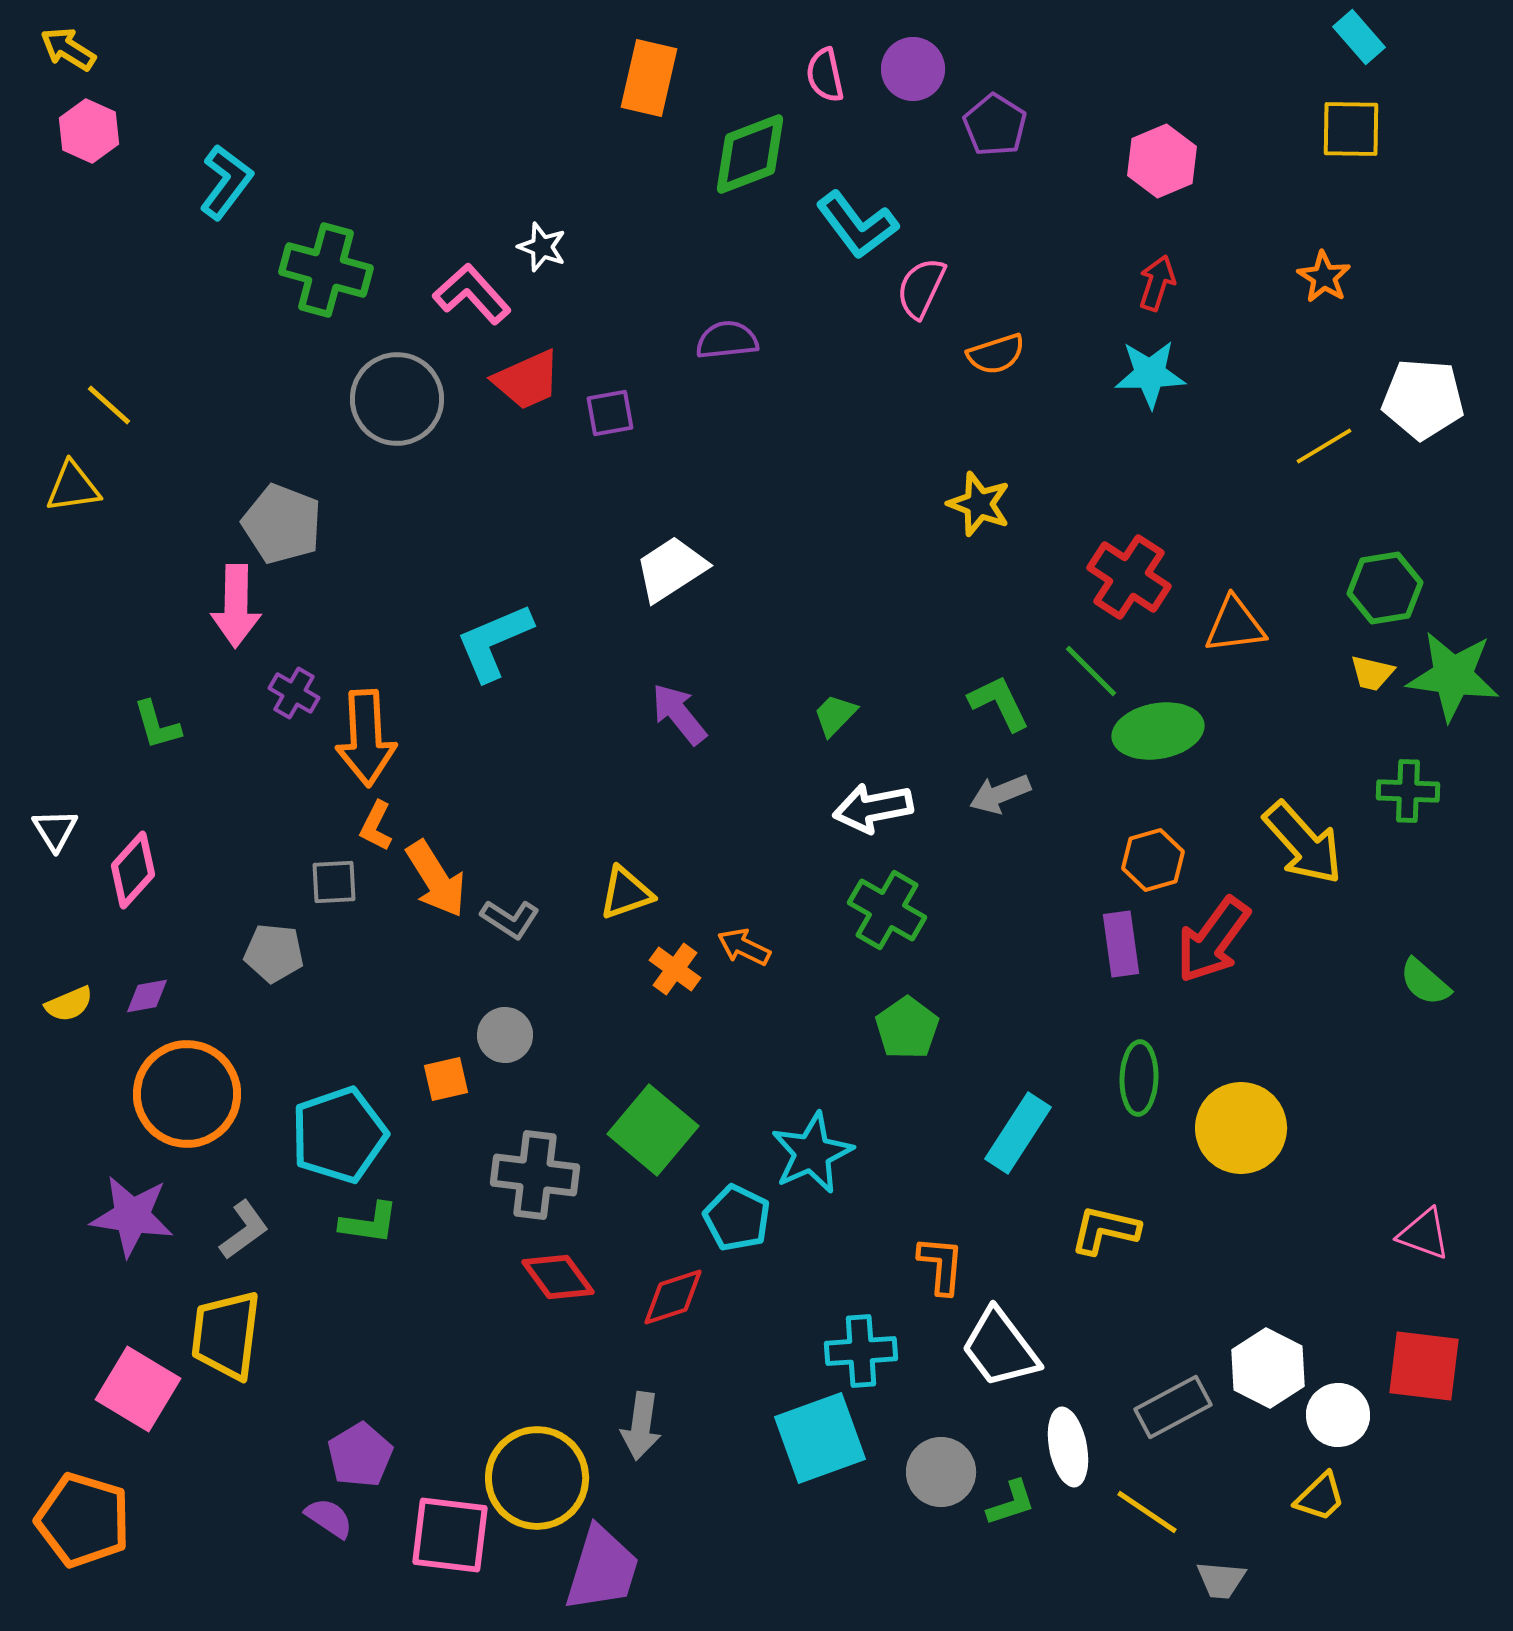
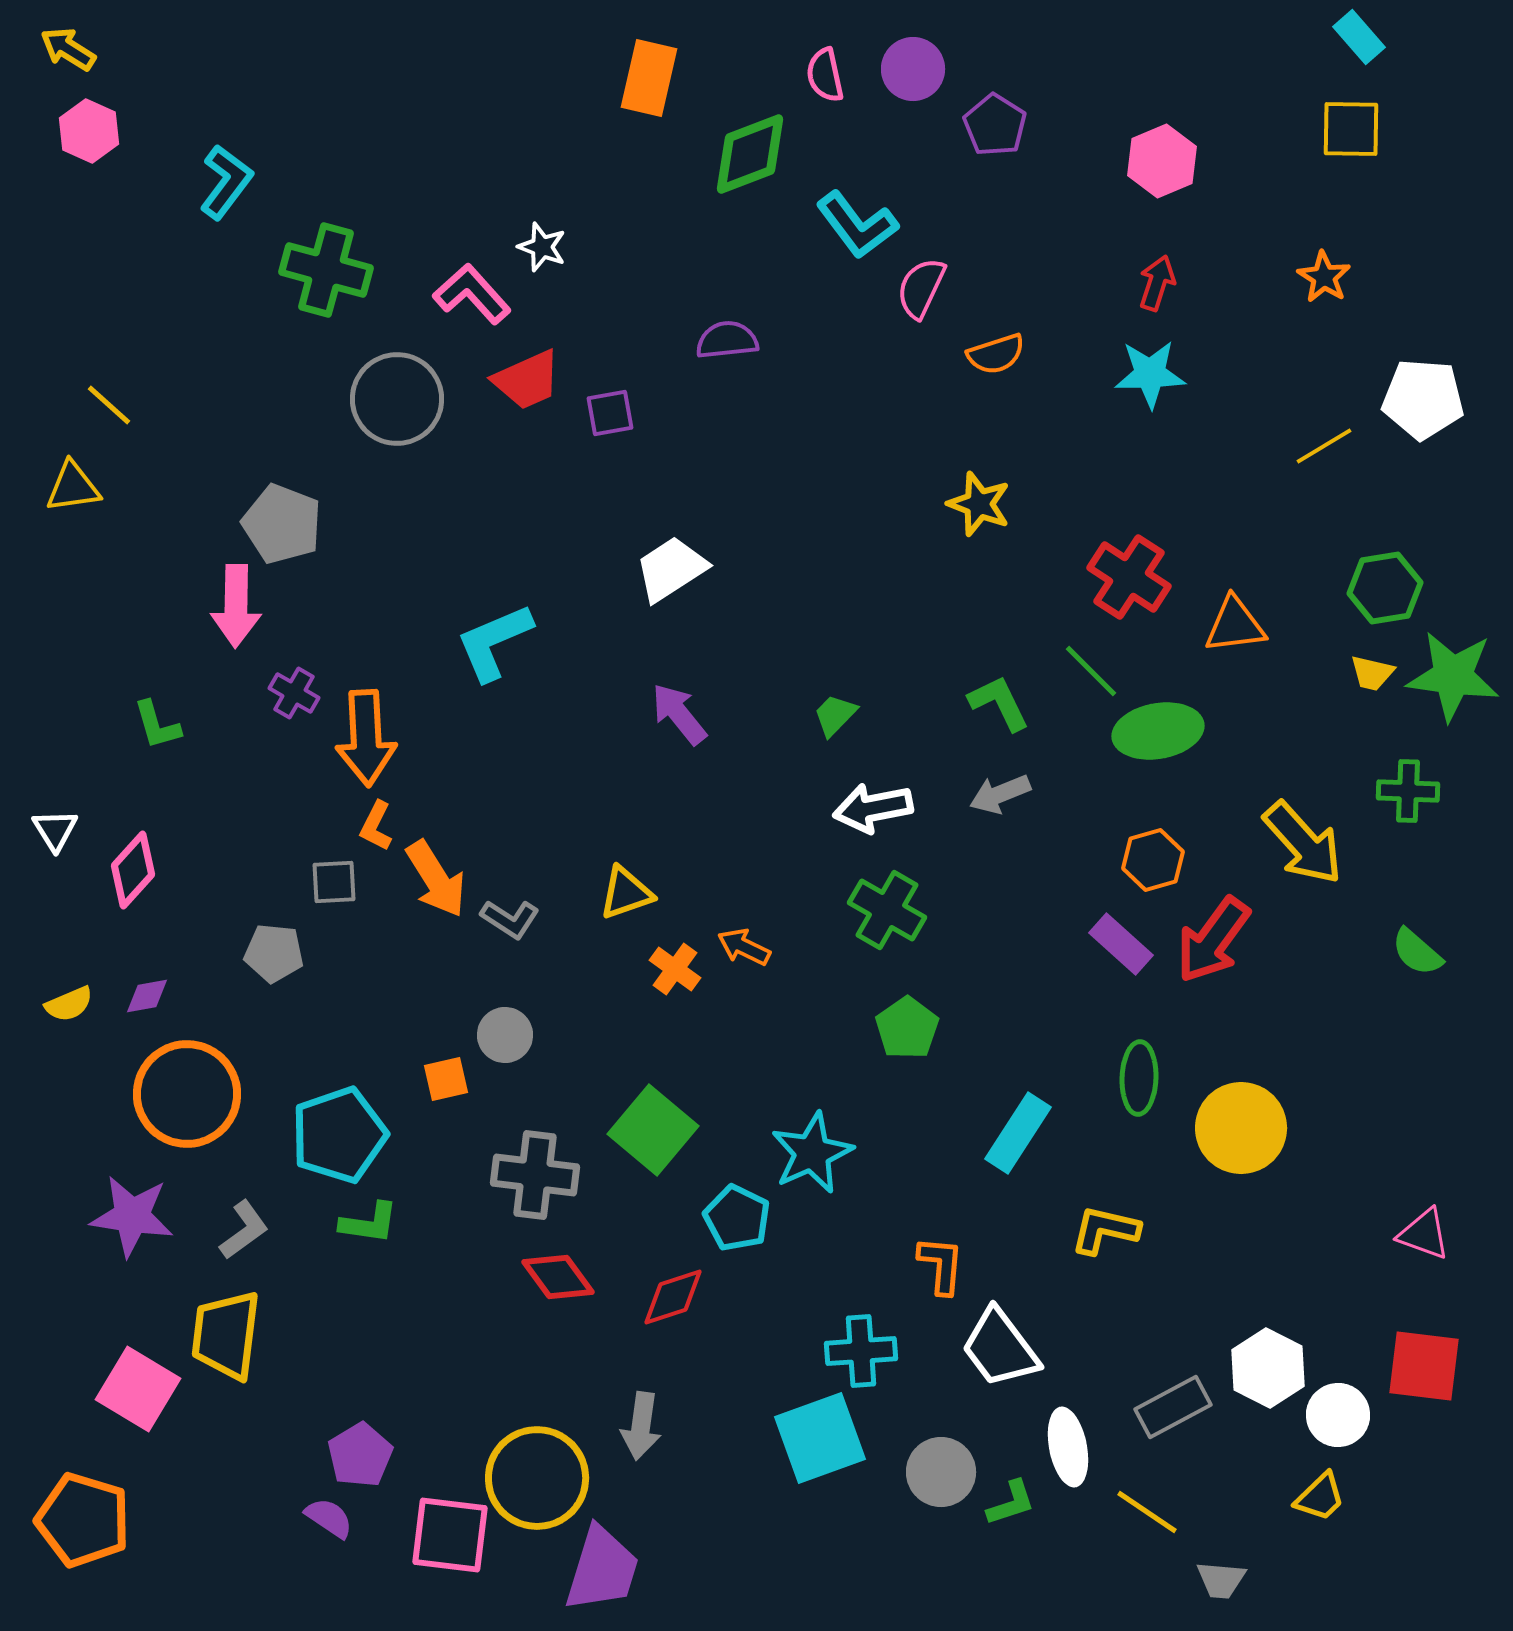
purple rectangle at (1121, 944): rotated 40 degrees counterclockwise
green semicircle at (1425, 982): moved 8 px left, 30 px up
